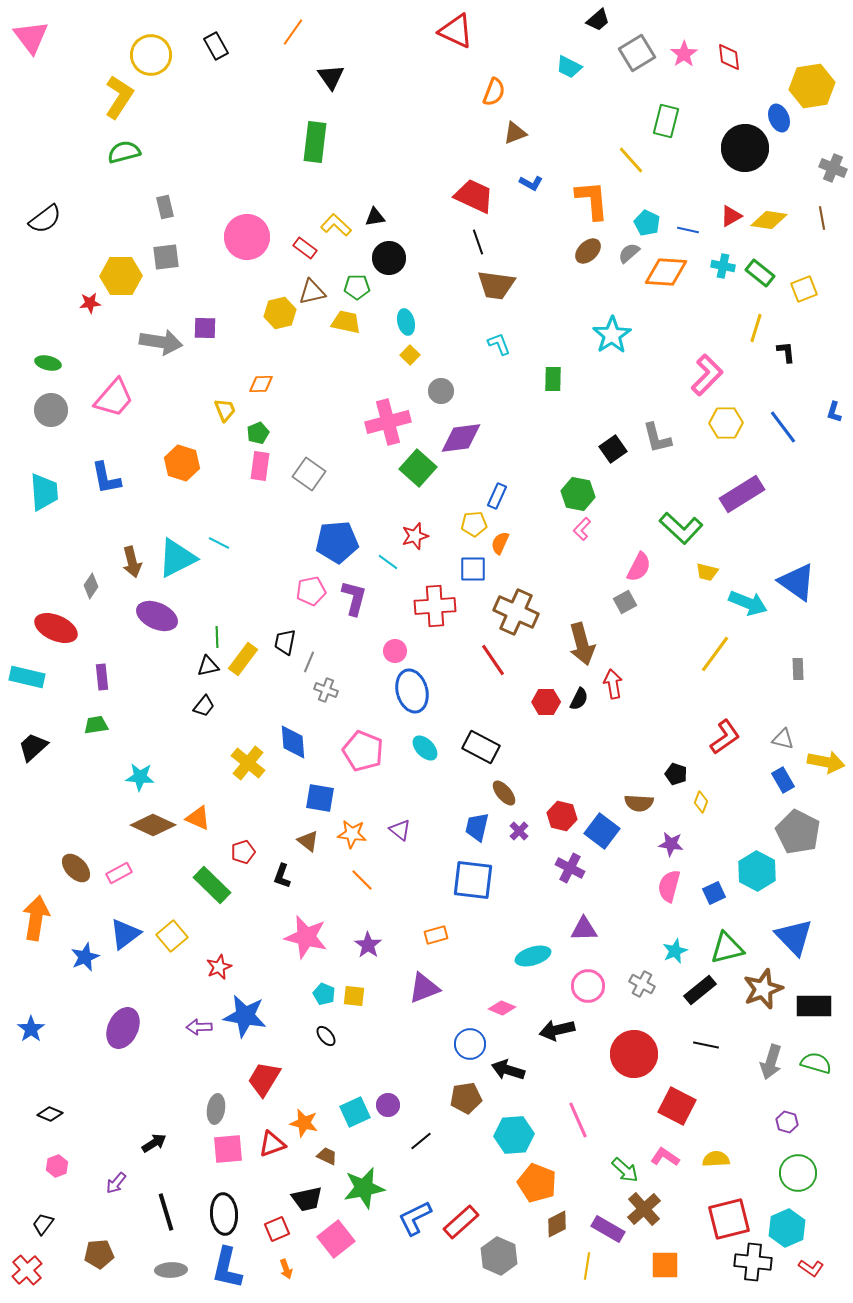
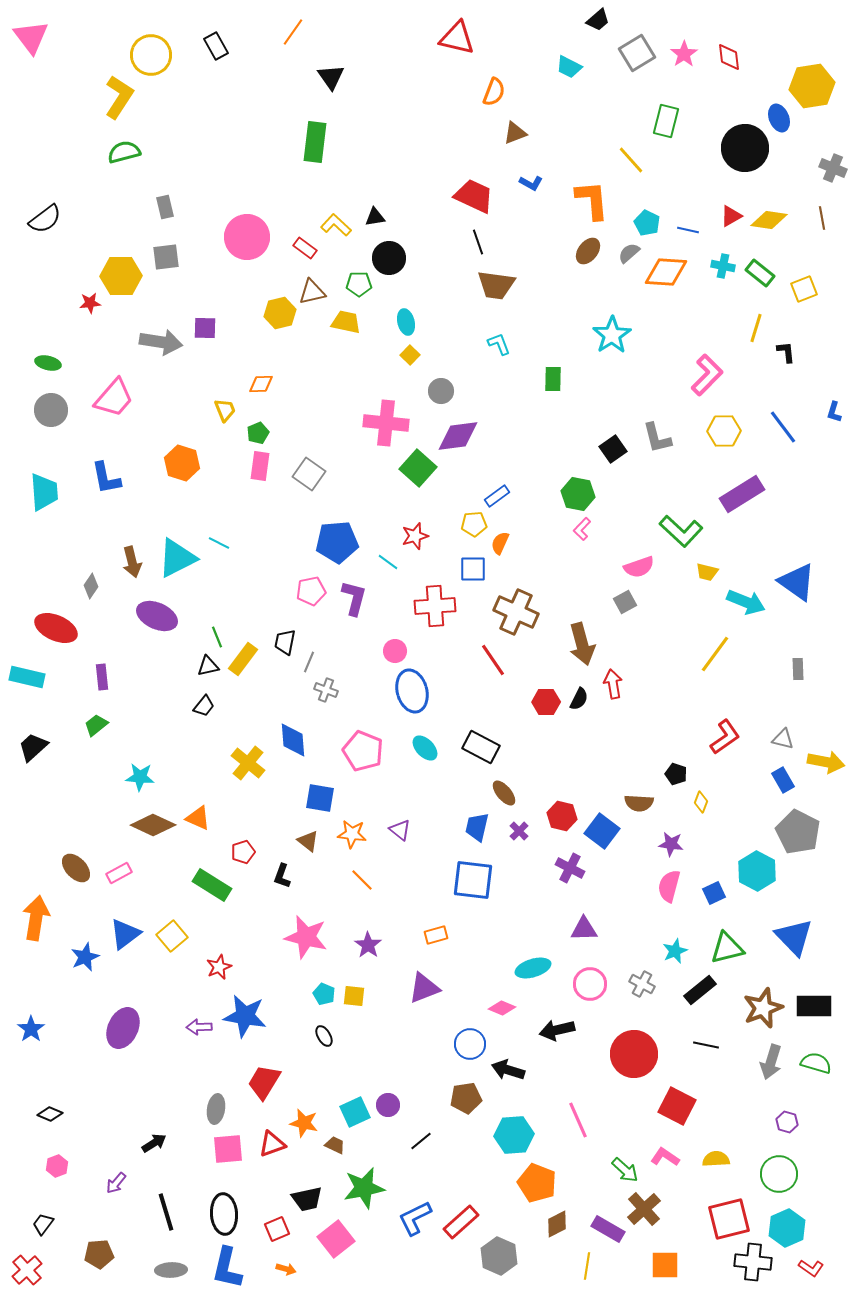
red triangle at (456, 31): moved 1 px right, 7 px down; rotated 12 degrees counterclockwise
brown ellipse at (588, 251): rotated 8 degrees counterclockwise
green pentagon at (357, 287): moved 2 px right, 3 px up
pink cross at (388, 422): moved 2 px left, 1 px down; rotated 21 degrees clockwise
yellow hexagon at (726, 423): moved 2 px left, 8 px down
purple diamond at (461, 438): moved 3 px left, 2 px up
blue rectangle at (497, 496): rotated 30 degrees clockwise
green L-shape at (681, 528): moved 3 px down
pink semicircle at (639, 567): rotated 44 degrees clockwise
cyan arrow at (748, 603): moved 2 px left, 1 px up
green line at (217, 637): rotated 20 degrees counterclockwise
green trapezoid at (96, 725): rotated 30 degrees counterclockwise
blue diamond at (293, 742): moved 2 px up
green rectangle at (212, 885): rotated 12 degrees counterclockwise
cyan ellipse at (533, 956): moved 12 px down
pink circle at (588, 986): moved 2 px right, 2 px up
brown star at (763, 989): moved 19 px down
black ellipse at (326, 1036): moved 2 px left; rotated 10 degrees clockwise
red trapezoid at (264, 1079): moved 3 px down
brown trapezoid at (327, 1156): moved 8 px right, 11 px up
green circle at (798, 1173): moved 19 px left, 1 px down
orange arrow at (286, 1269): rotated 54 degrees counterclockwise
